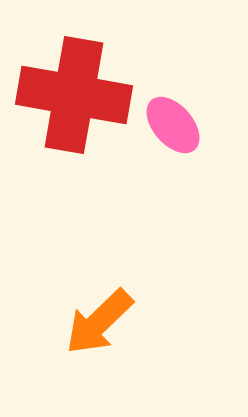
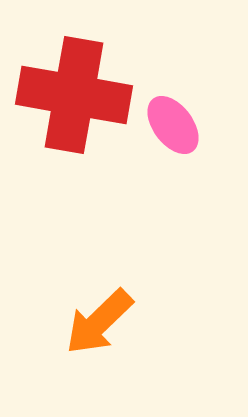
pink ellipse: rotated 4 degrees clockwise
